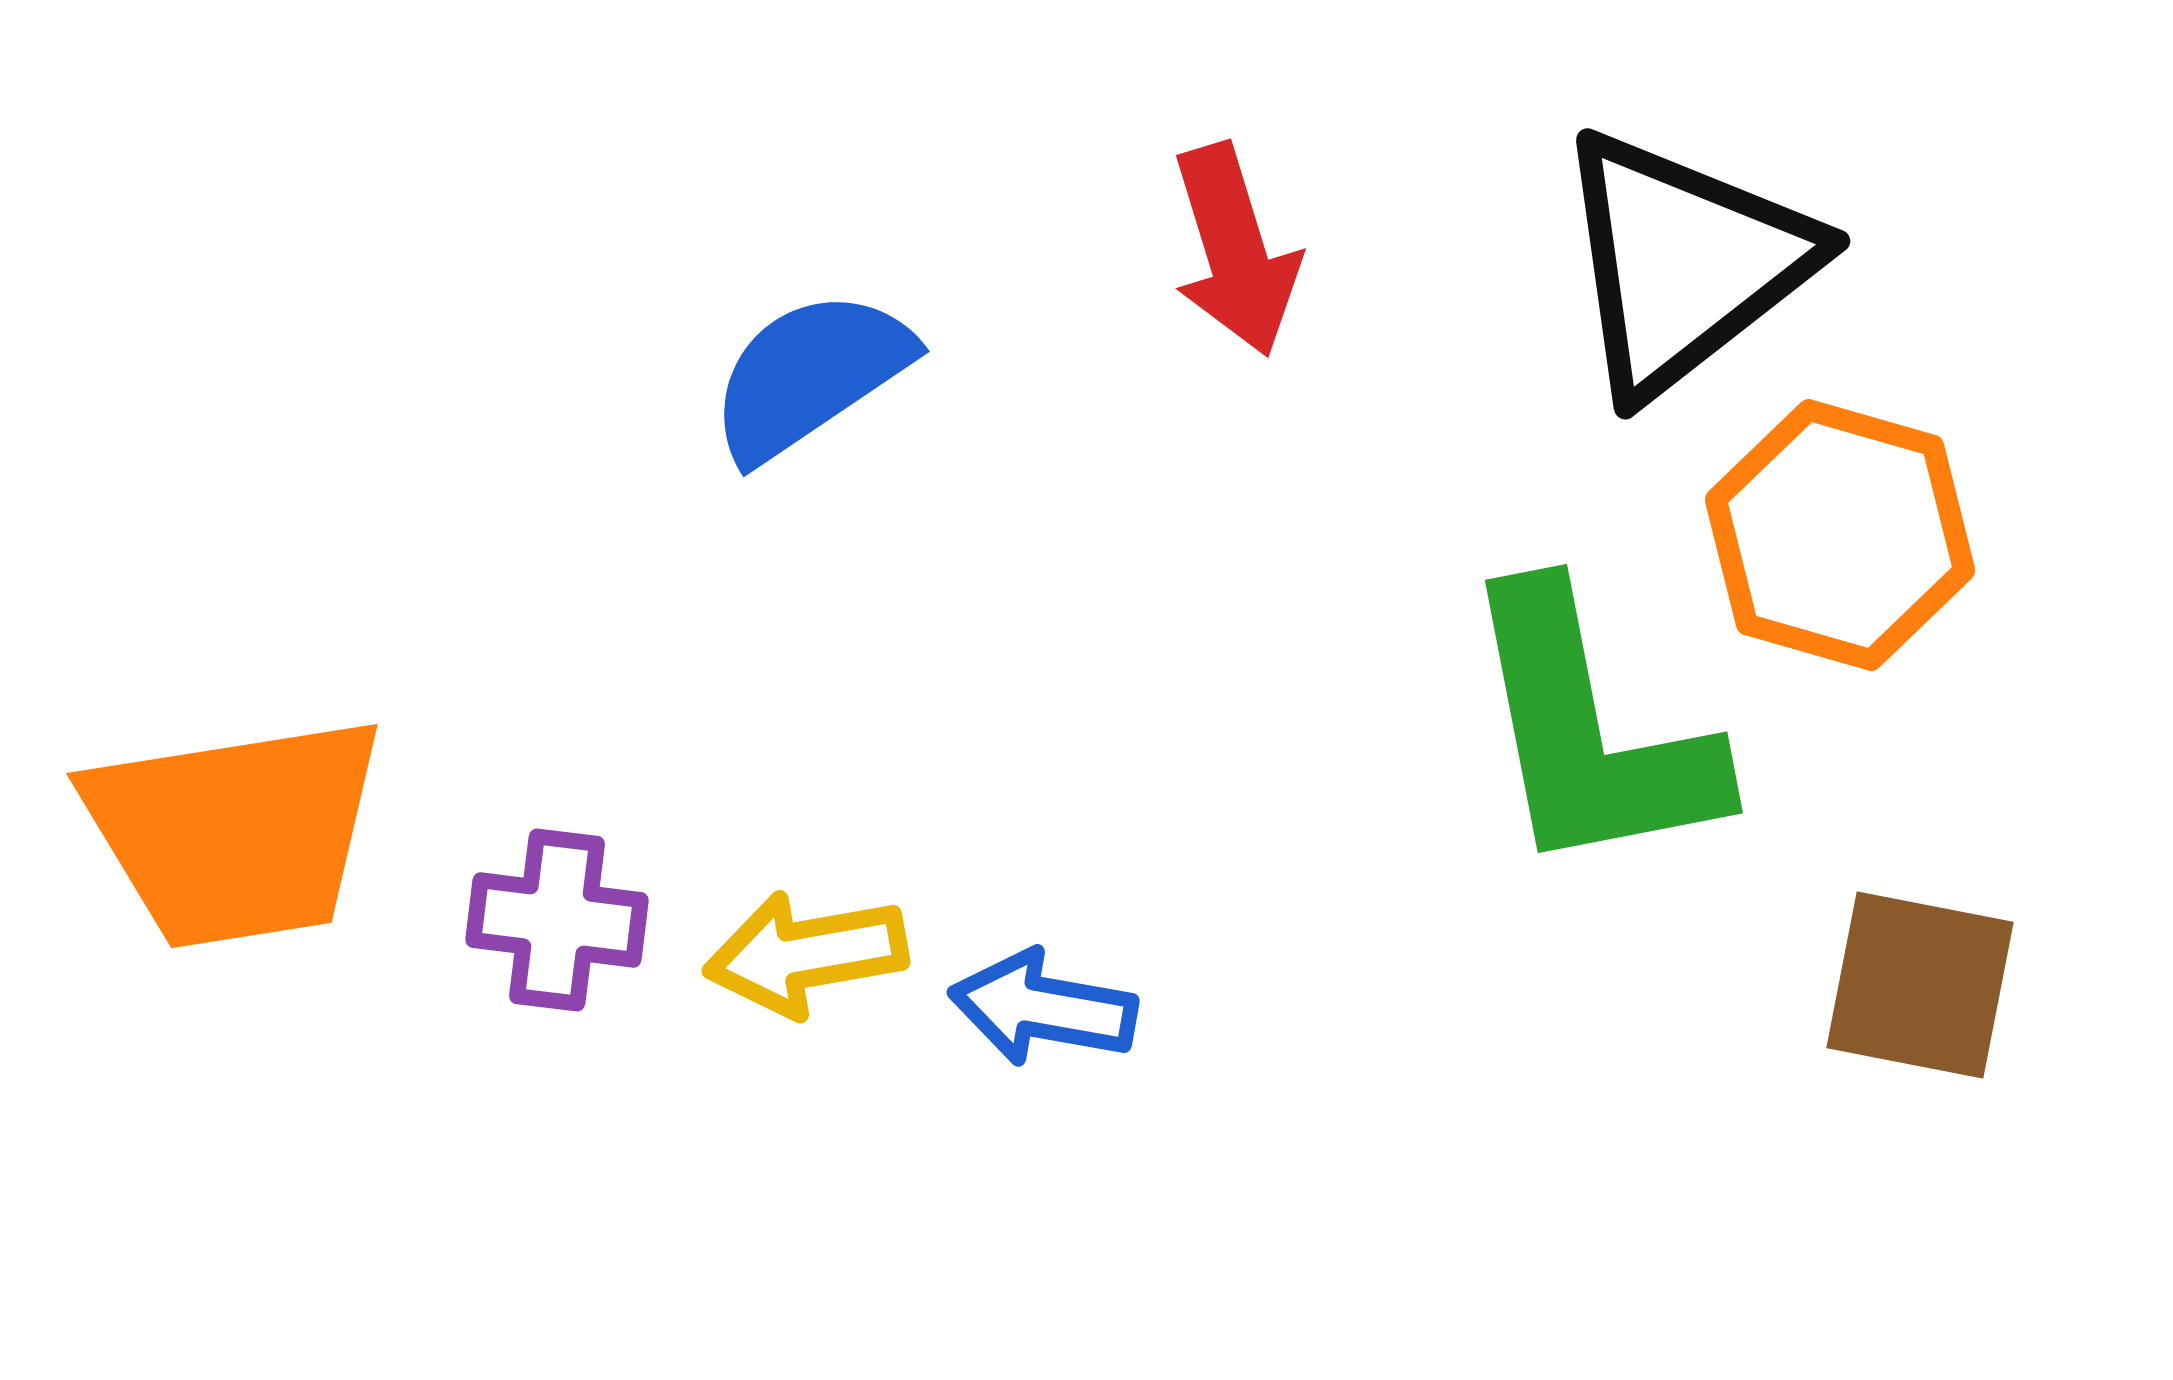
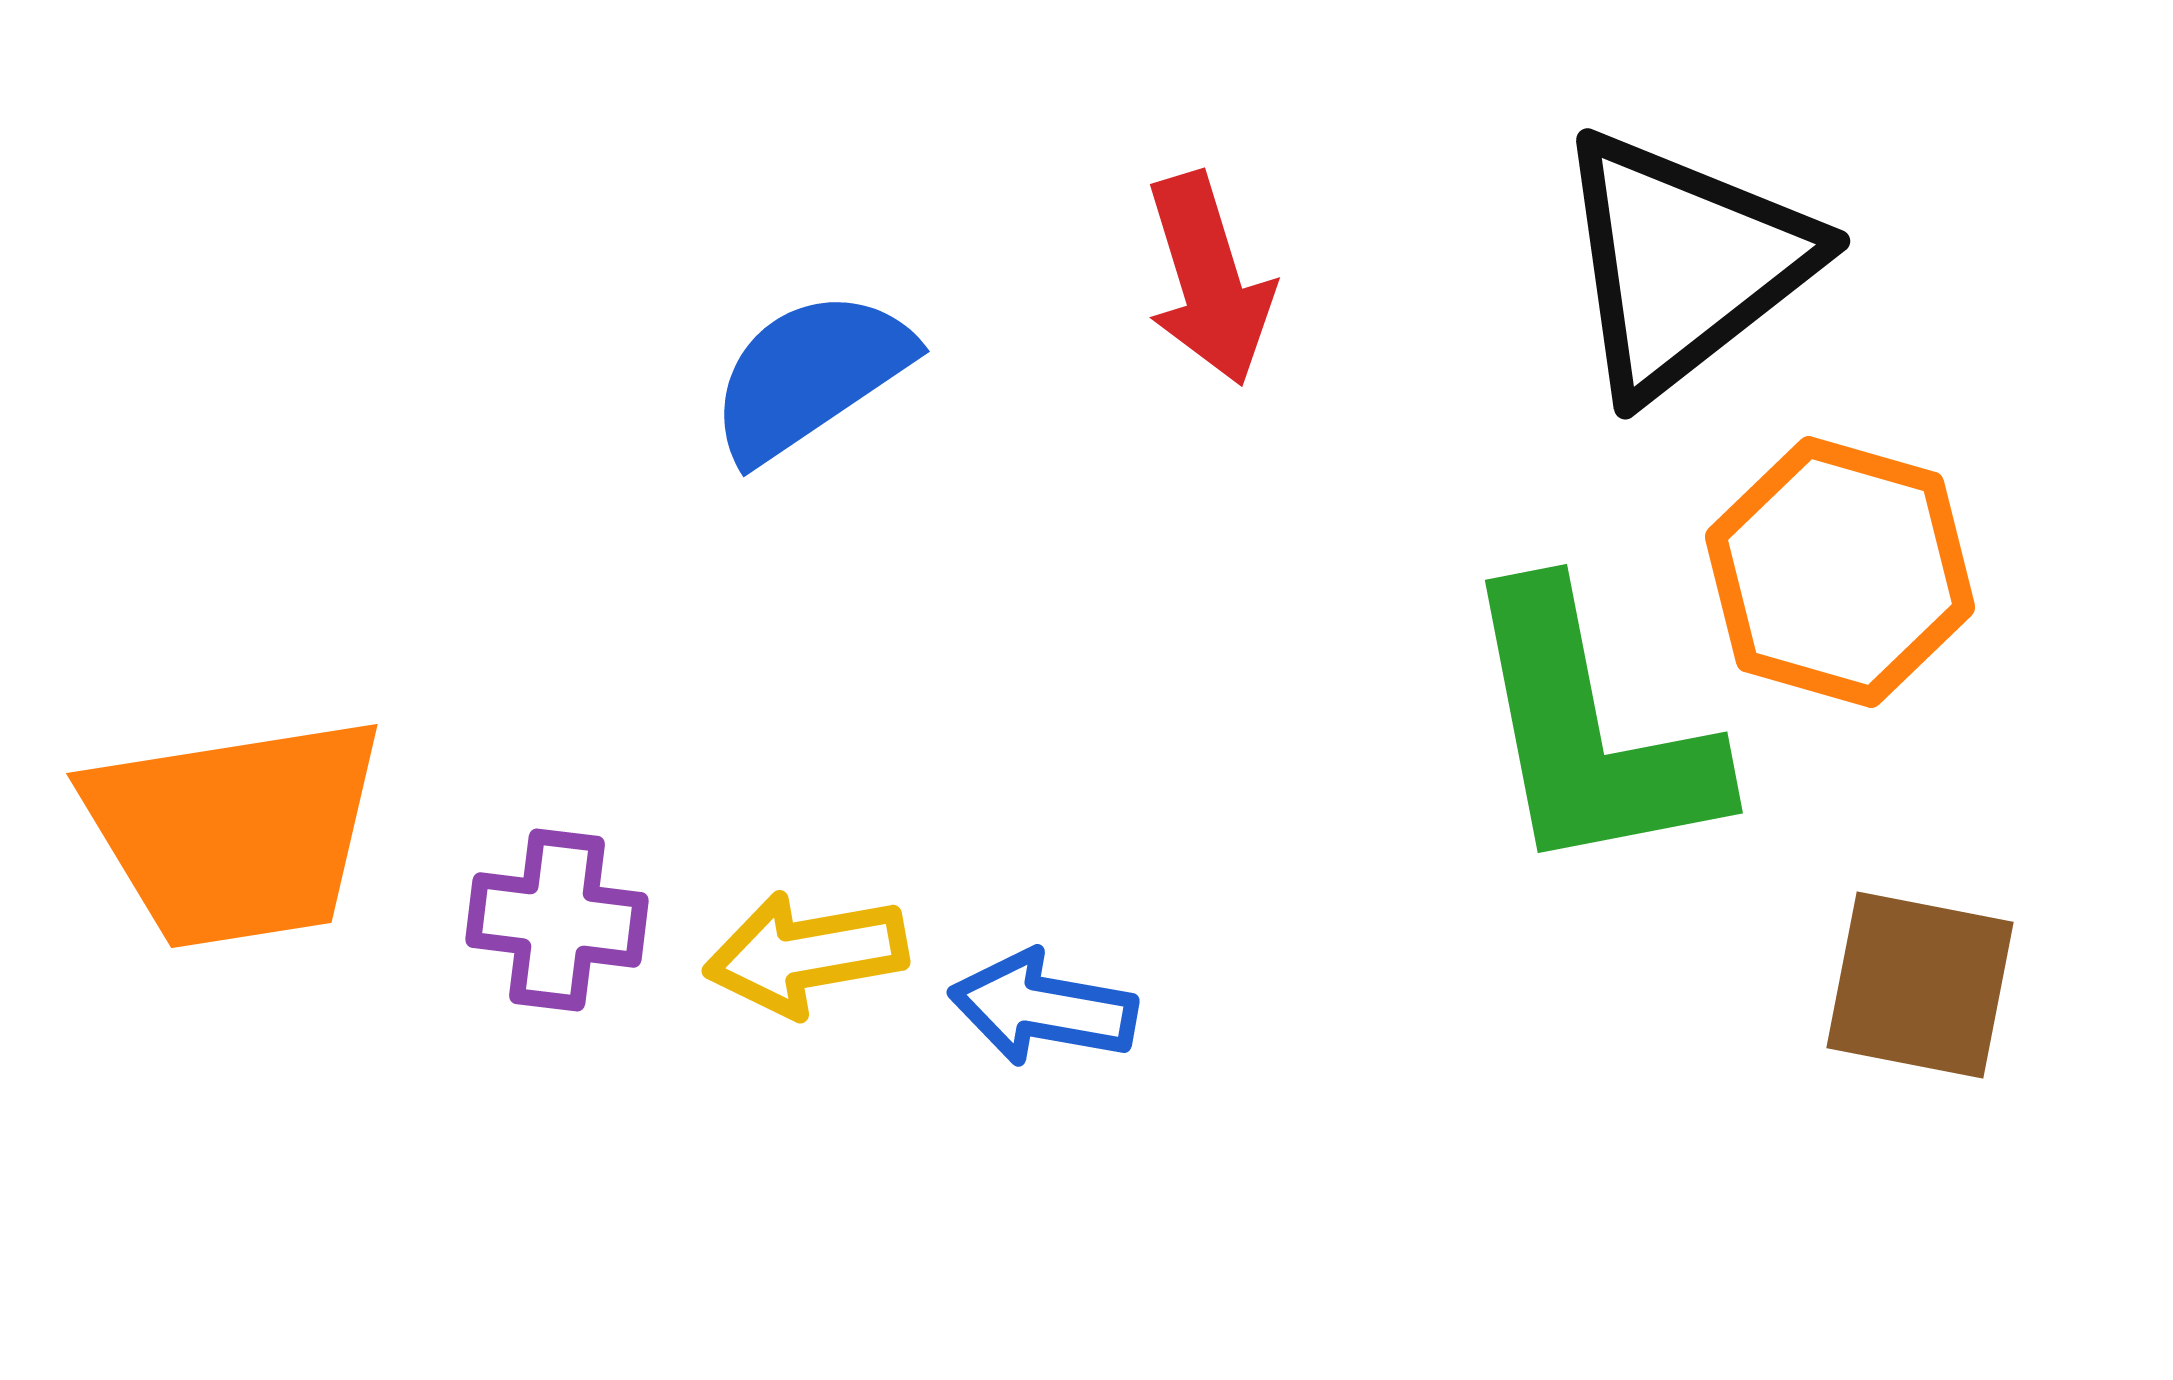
red arrow: moved 26 px left, 29 px down
orange hexagon: moved 37 px down
